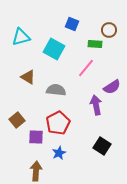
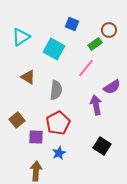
cyan triangle: rotated 18 degrees counterclockwise
green rectangle: rotated 40 degrees counterclockwise
gray semicircle: rotated 90 degrees clockwise
